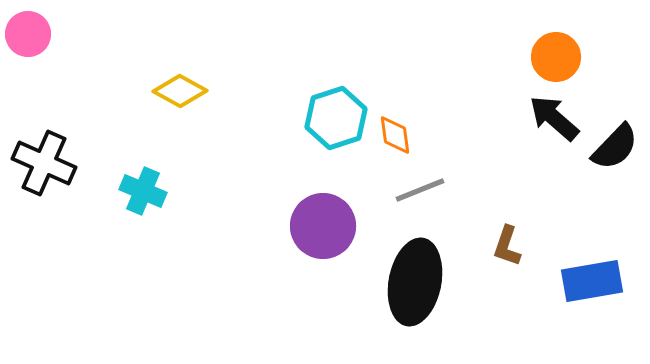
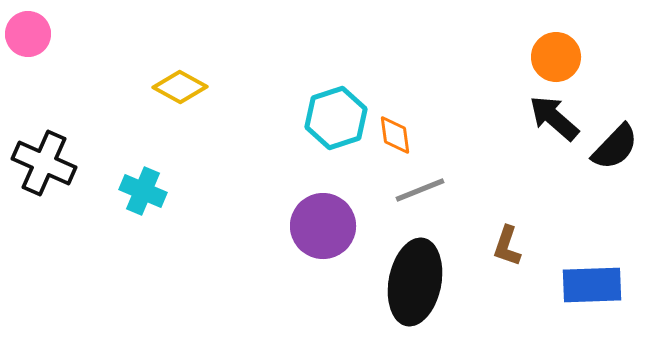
yellow diamond: moved 4 px up
blue rectangle: moved 4 px down; rotated 8 degrees clockwise
